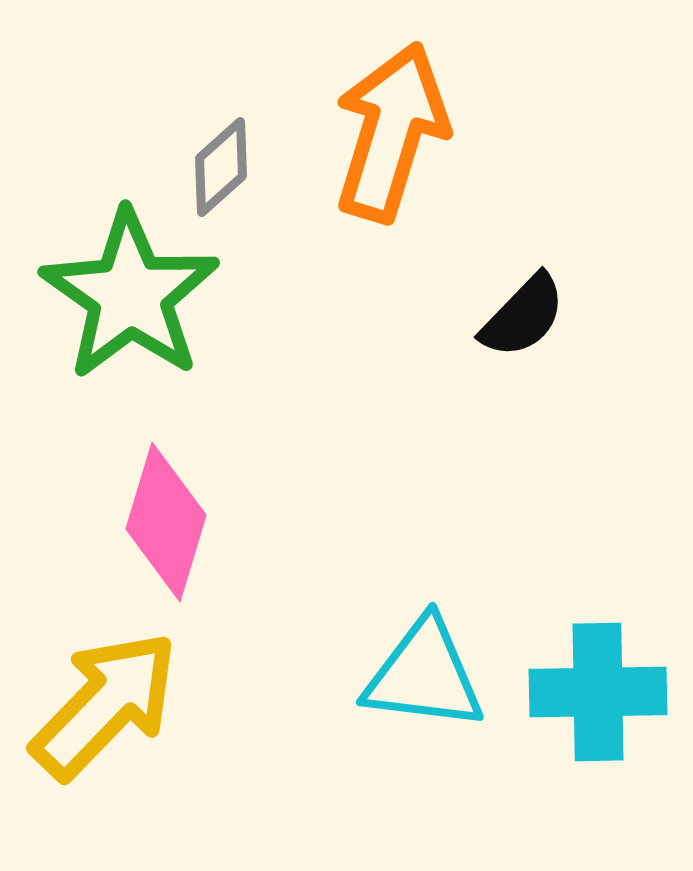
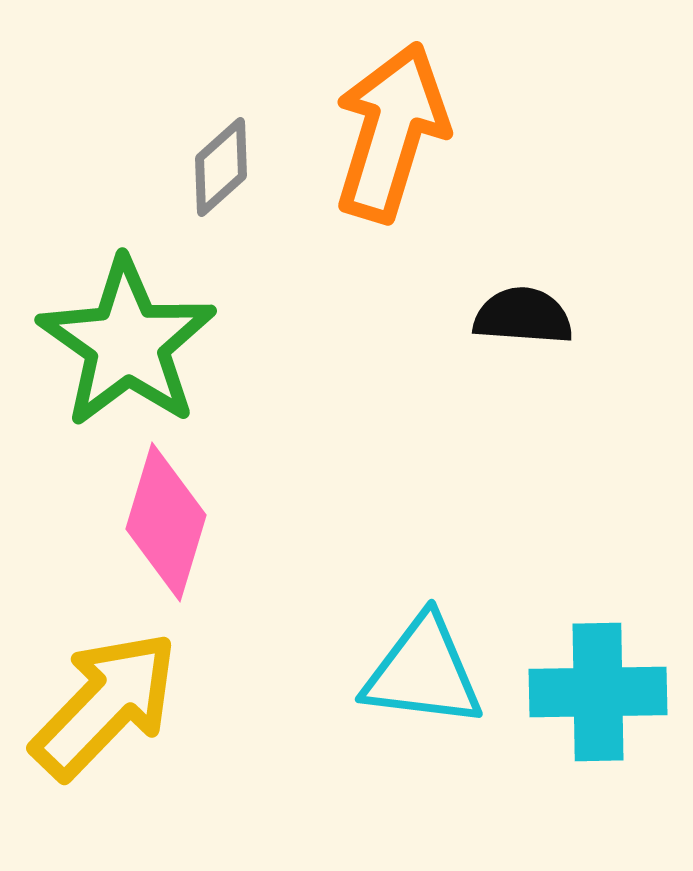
green star: moved 3 px left, 48 px down
black semicircle: rotated 130 degrees counterclockwise
cyan triangle: moved 1 px left, 3 px up
